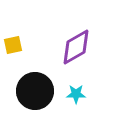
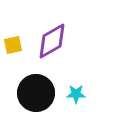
purple diamond: moved 24 px left, 6 px up
black circle: moved 1 px right, 2 px down
